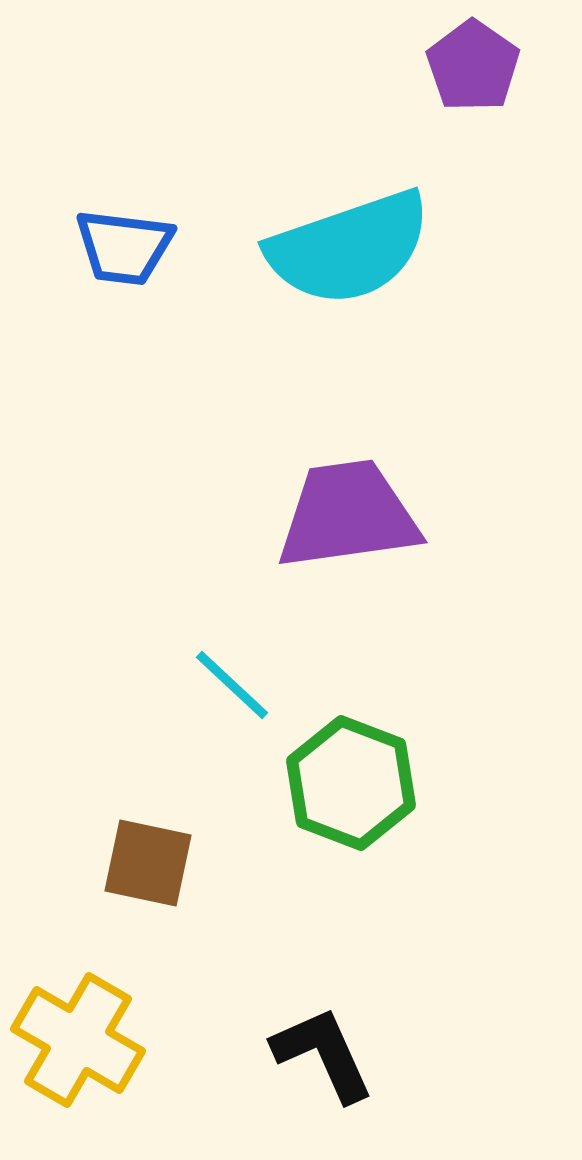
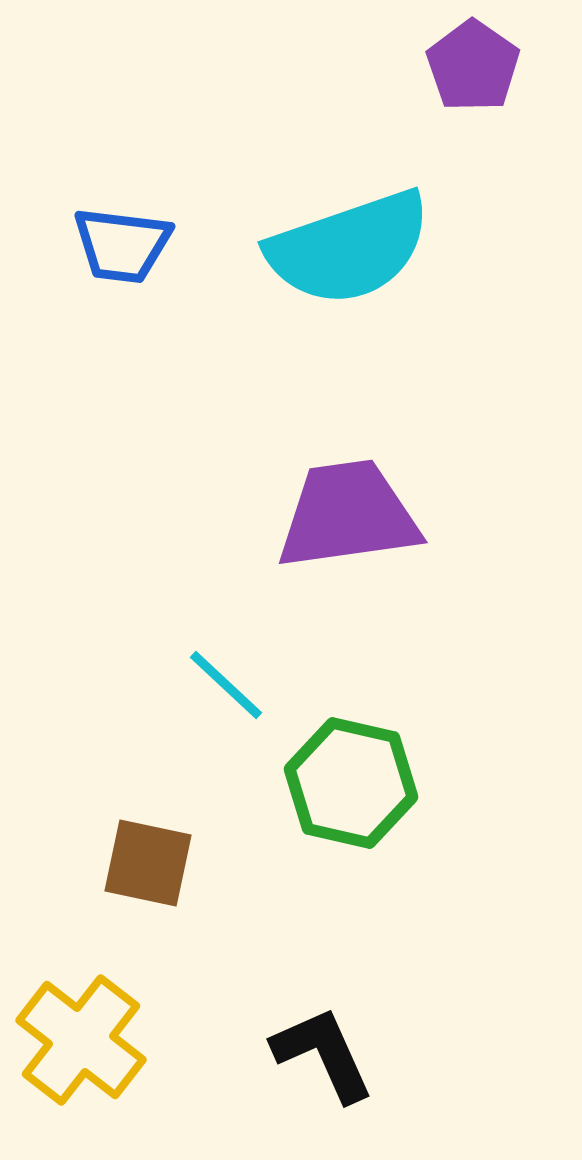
blue trapezoid: moved 2 px left, 2 px up
cyan line: moved 6 px left
green hexagon: rotated 8 degrees counterclockwise
yellow cross: moved 3 px right; rotated 8 degrees clockwise
